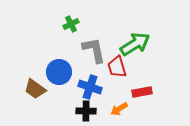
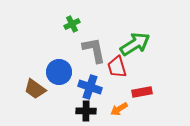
green cross: moved 1 px right
